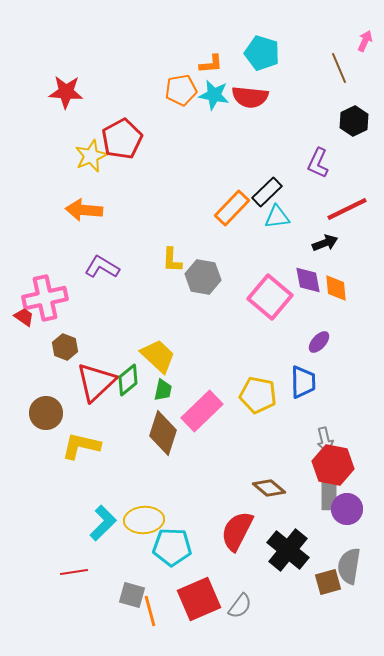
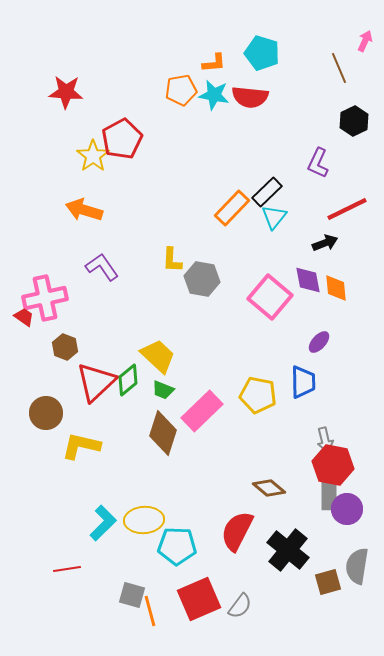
orange L-shape at (211, 64): moved 3 px right, 1 px up
yellow star at (91, 156): moved 2 px right; rotated 12 degrees counterclockwise
orange arrow at (84, 210): rotated 12 degrees clockwise
cyan triangle at (277, 217): moved 3 px left; rotated 44 degrees counterclockwise
purple L-shape at (102, 267): rotated 24 degrees clockwise
gray hexagon at (203, 277): moved 1 px left, 2 px down
green trapezoid at (163, 390): rotated 100 degrees clockwise
cyan pentagon at (172, 547): moved 5 px right, 1 px up
gray semicircle at (349, 566): moved 8 px right
red line at (74, 572): moved 7 px left, 3 px up
